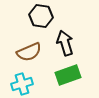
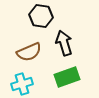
black arrow: moved 1 px left
green rectangle: moved 1 px left, 2 px down
